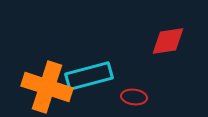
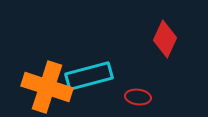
red diamond: moved 3 px left, 2 px up; rotated 57 degrees counterclockwise
red ellipse: moved 4 px right
